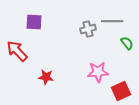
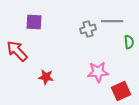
green semicircle: moved 2 px right, 1 px up; rotated 32 degrees clockwise
